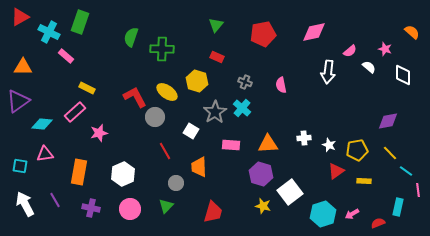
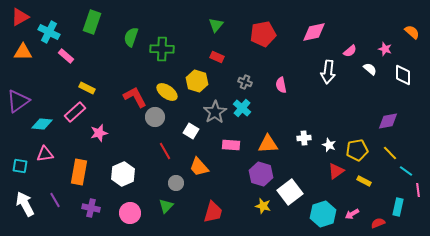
green rectangle at (80, 22): moved 12 px right
orange triangle at (23, 67): moved 15 px up
white semicircle at (369, 67): moved 1 px right, 2 px down
orange trapezoid at (199, 167): rotated 40 degrees counterclockwise
yellow rectangle at (364, 181): rotated 24 degrees clockwise
pink circle at (130, 209): moved 4 px down
